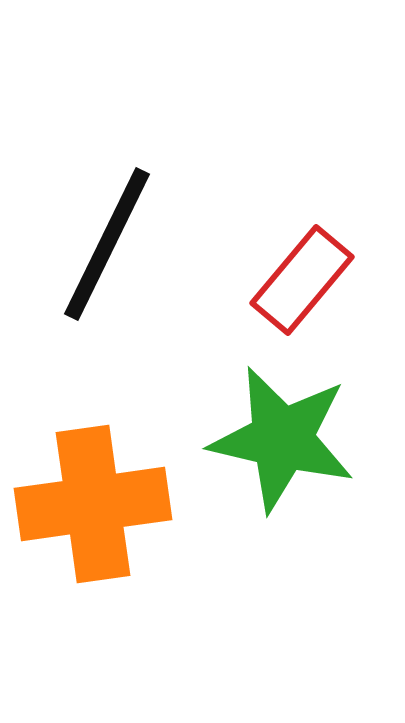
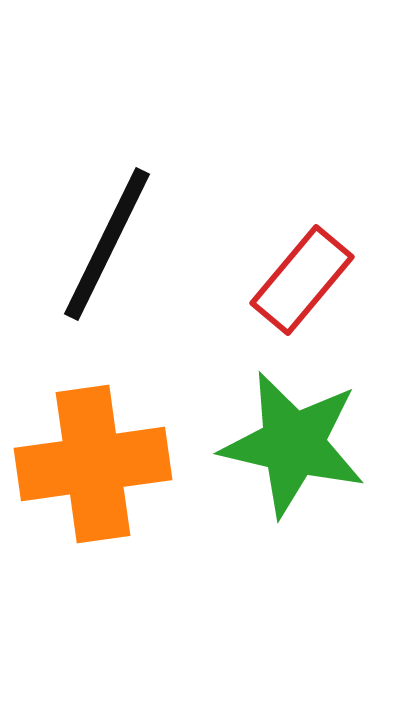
green star: moved 11 px right, 5 px down
orange cross: moved 40 px up
